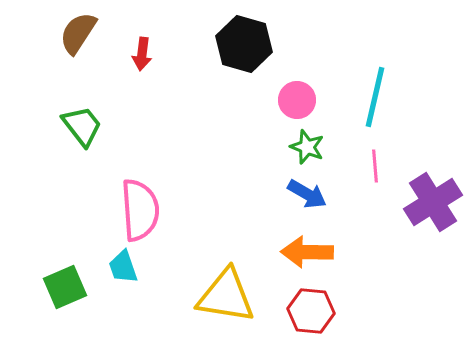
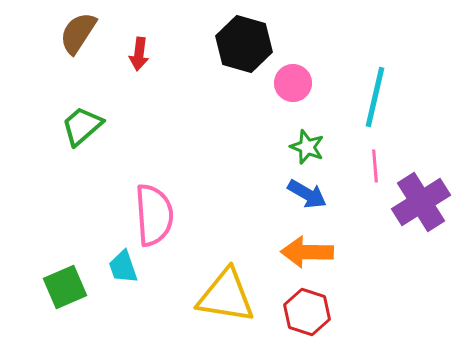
red arrow: moved 3 px left
pink circle: moved 4 px left, 17 px up
green trapezoid: rotated 93 degrees counterclockwise
purple cross: moved 12 px left
pink semicircle: moved 14 px right, 5 px down
red hexagon: moved 4 px left, 1 px down; rotated 12 degrees clockwise
